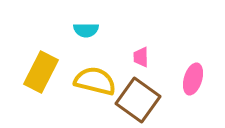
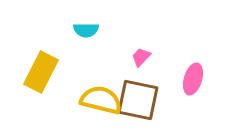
pink trapezoid: rotated 45 degrees clockwise
yellow semicircle: moved 6 px right, 19 px down
brown square: rotated 24 degrees counterclockwise
